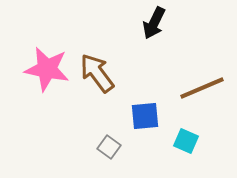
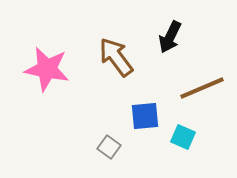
black arrow: moved 16 px right, 14 px down
brown arrow: moved 19 px right, 16 px up
cyan square: moved 3 px left, 4 px up
